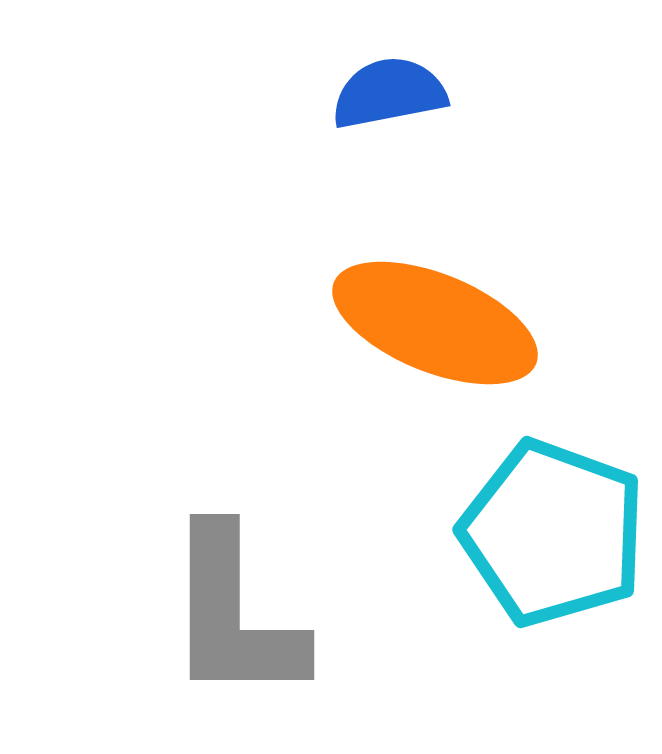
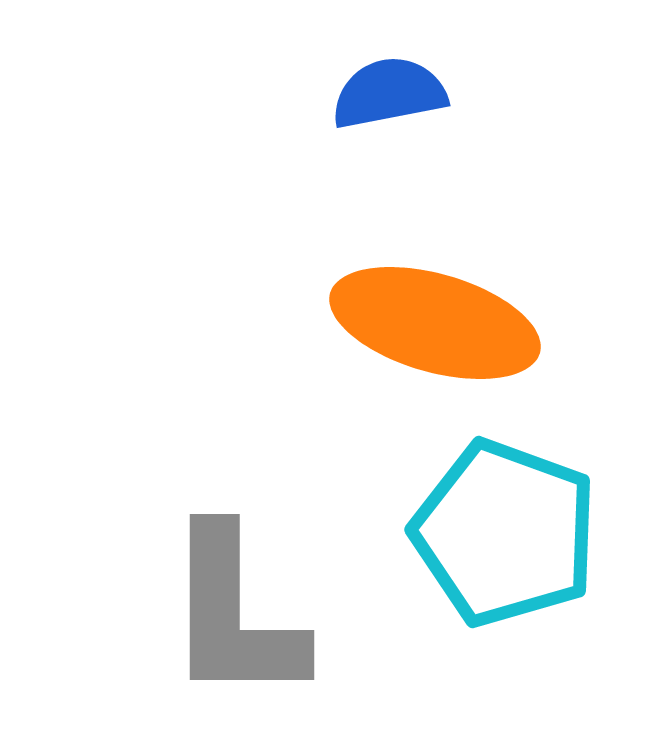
orange ellipse: rotated 6 degrees counterclockwise
cyan pentagon: moved 48 px left
